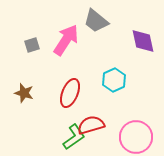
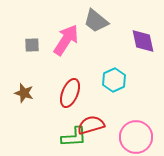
gray square: rotated 14 degrees clockwise
green L-shape: rotated 32 degrees clockwise
